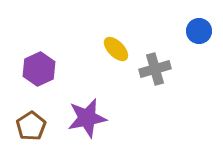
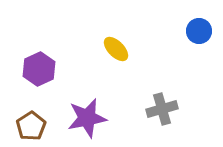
gray cross: moved 7 px right, 40 px down
